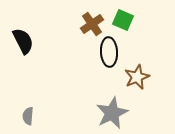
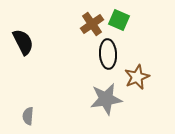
green square: moved 4 px left
black semicircle: moved 1 px down
black ellipse: moved 1 px left, 2 px down
gray star: moved 6 px left, 14 px up; rotated 16 degrees clockwise
